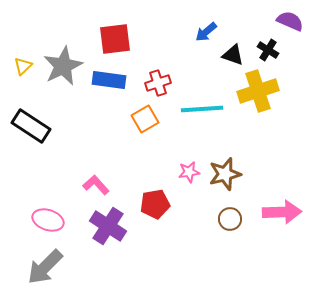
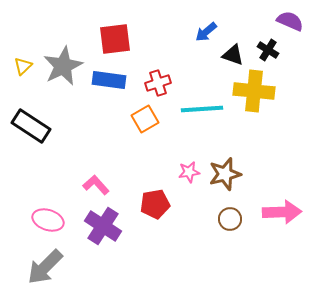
yellow cross: moved 4 px left; rotated 24 degrees clockwise
purple cross: moved 5 px left
